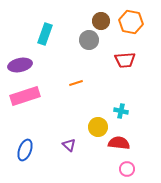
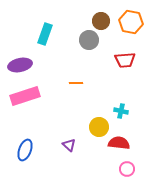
orange line: rotated 16 degrees clockwise
yellow circle: moved 1 px right
